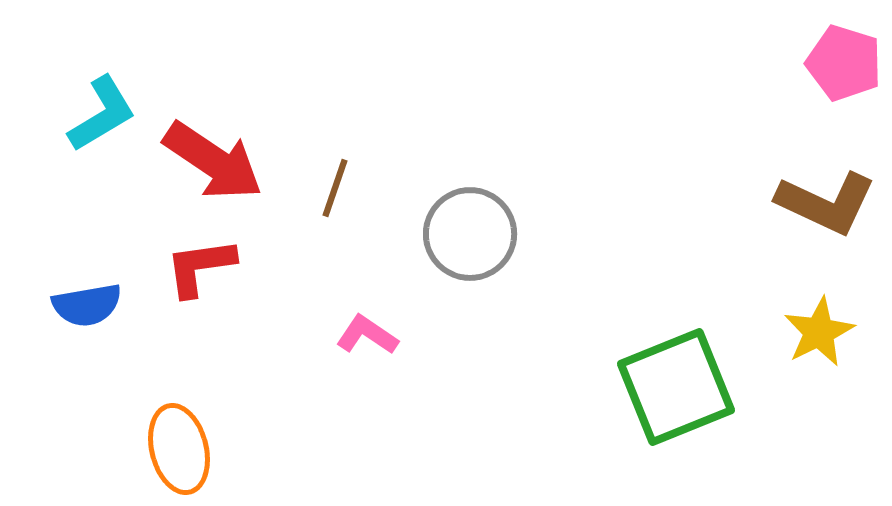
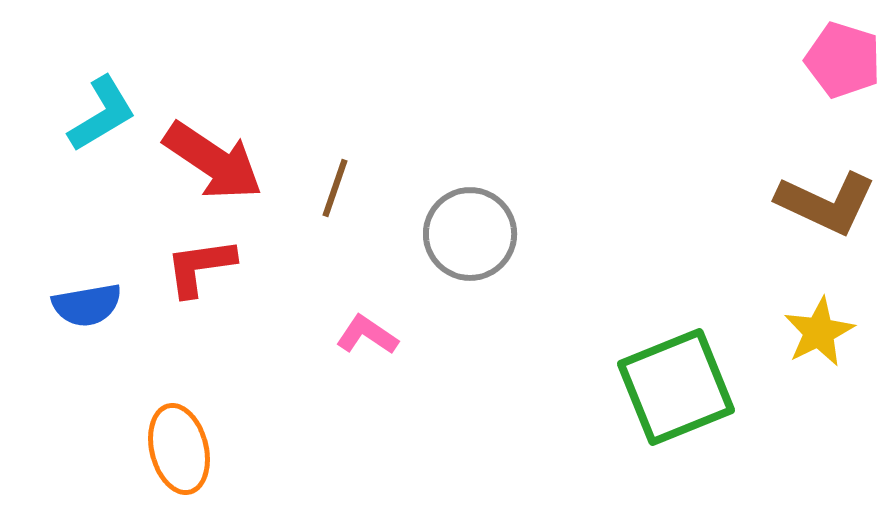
pink pentagon: moved 1 px left, 3 px up
